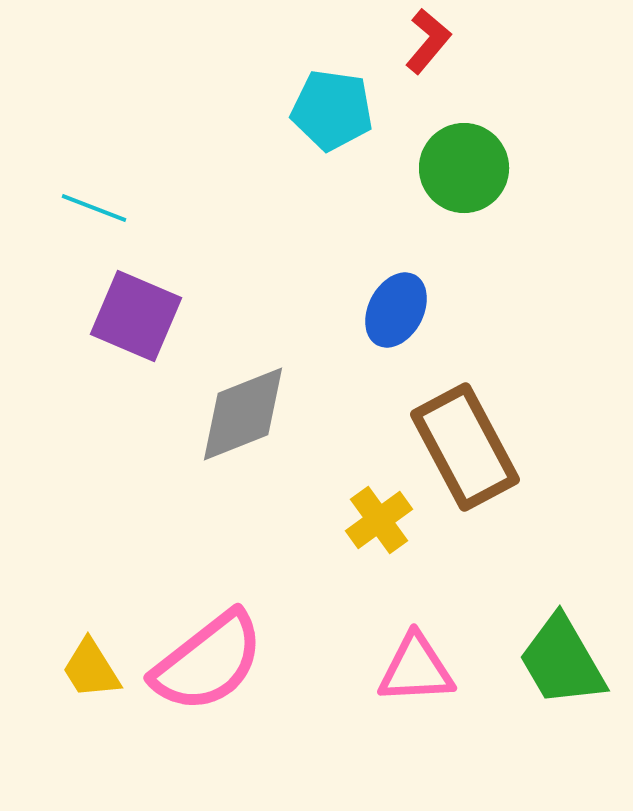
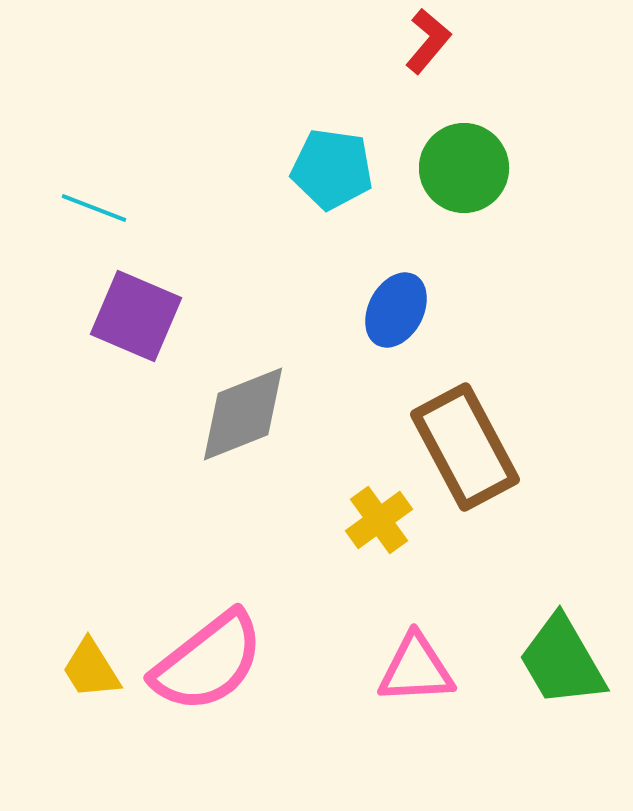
cyan pentagon: moved 59 px down
